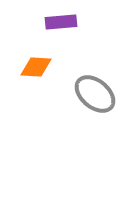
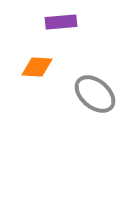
orange diamond: moved 1 px right
